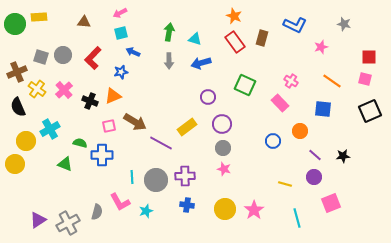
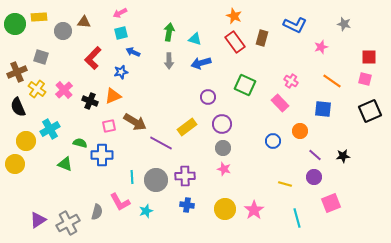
gray circle at (63, 55): moved 24 px up
